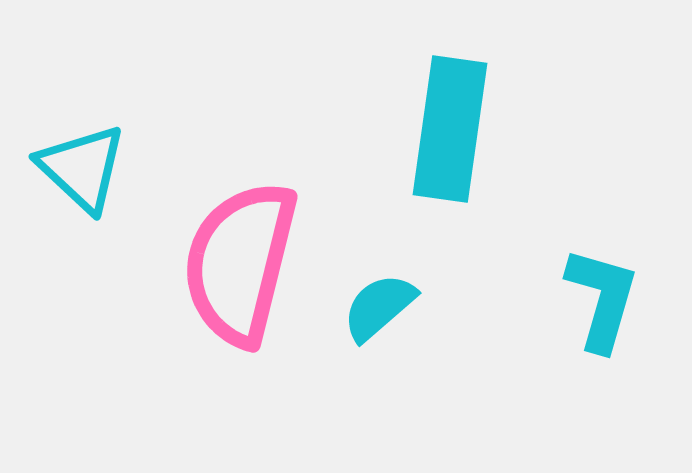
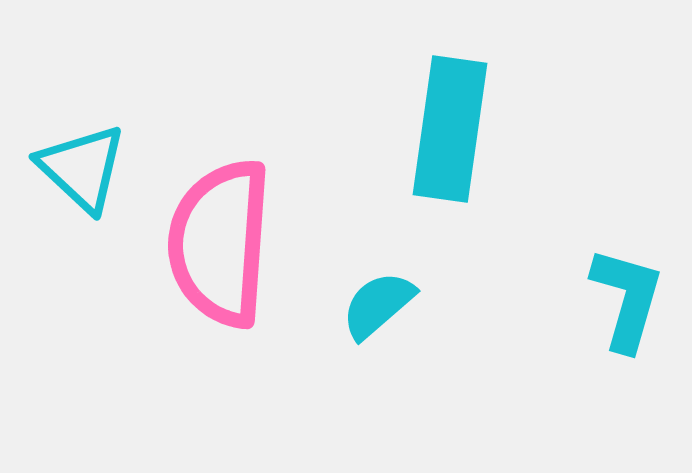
pink semicircle: moved 20 px left, 20 px up; rotated 10 degrees counterclockwise
cyan L-shape: moved 25 px right
cyan semicircle: moved 1 px left, 2 px up
